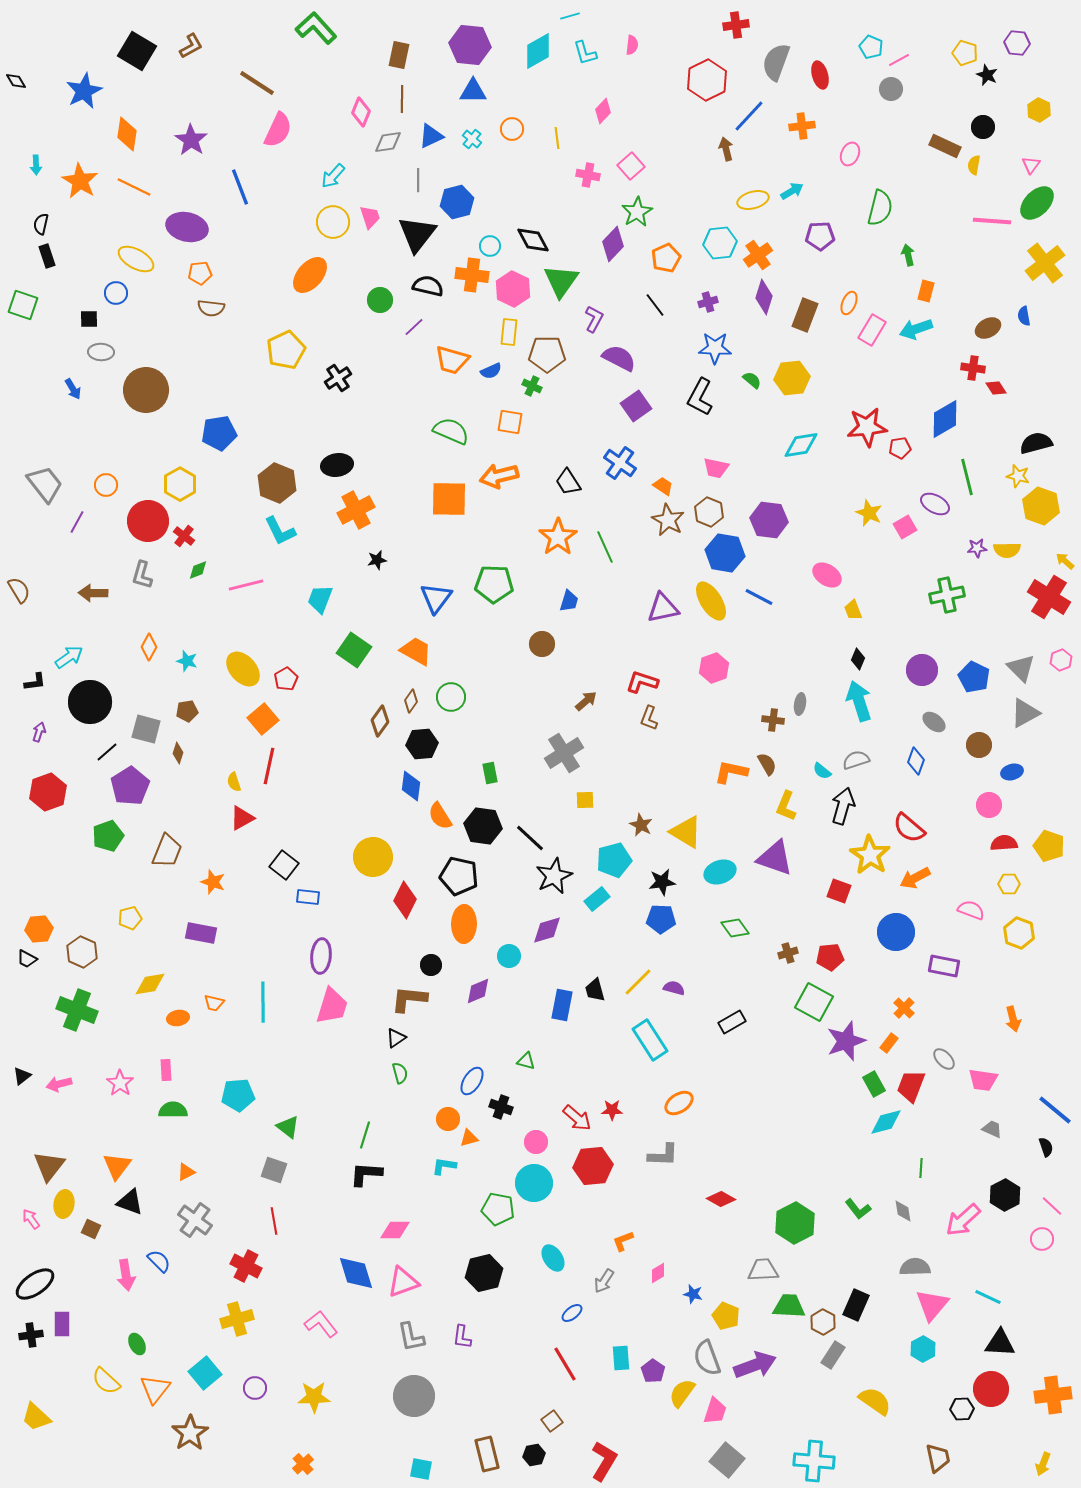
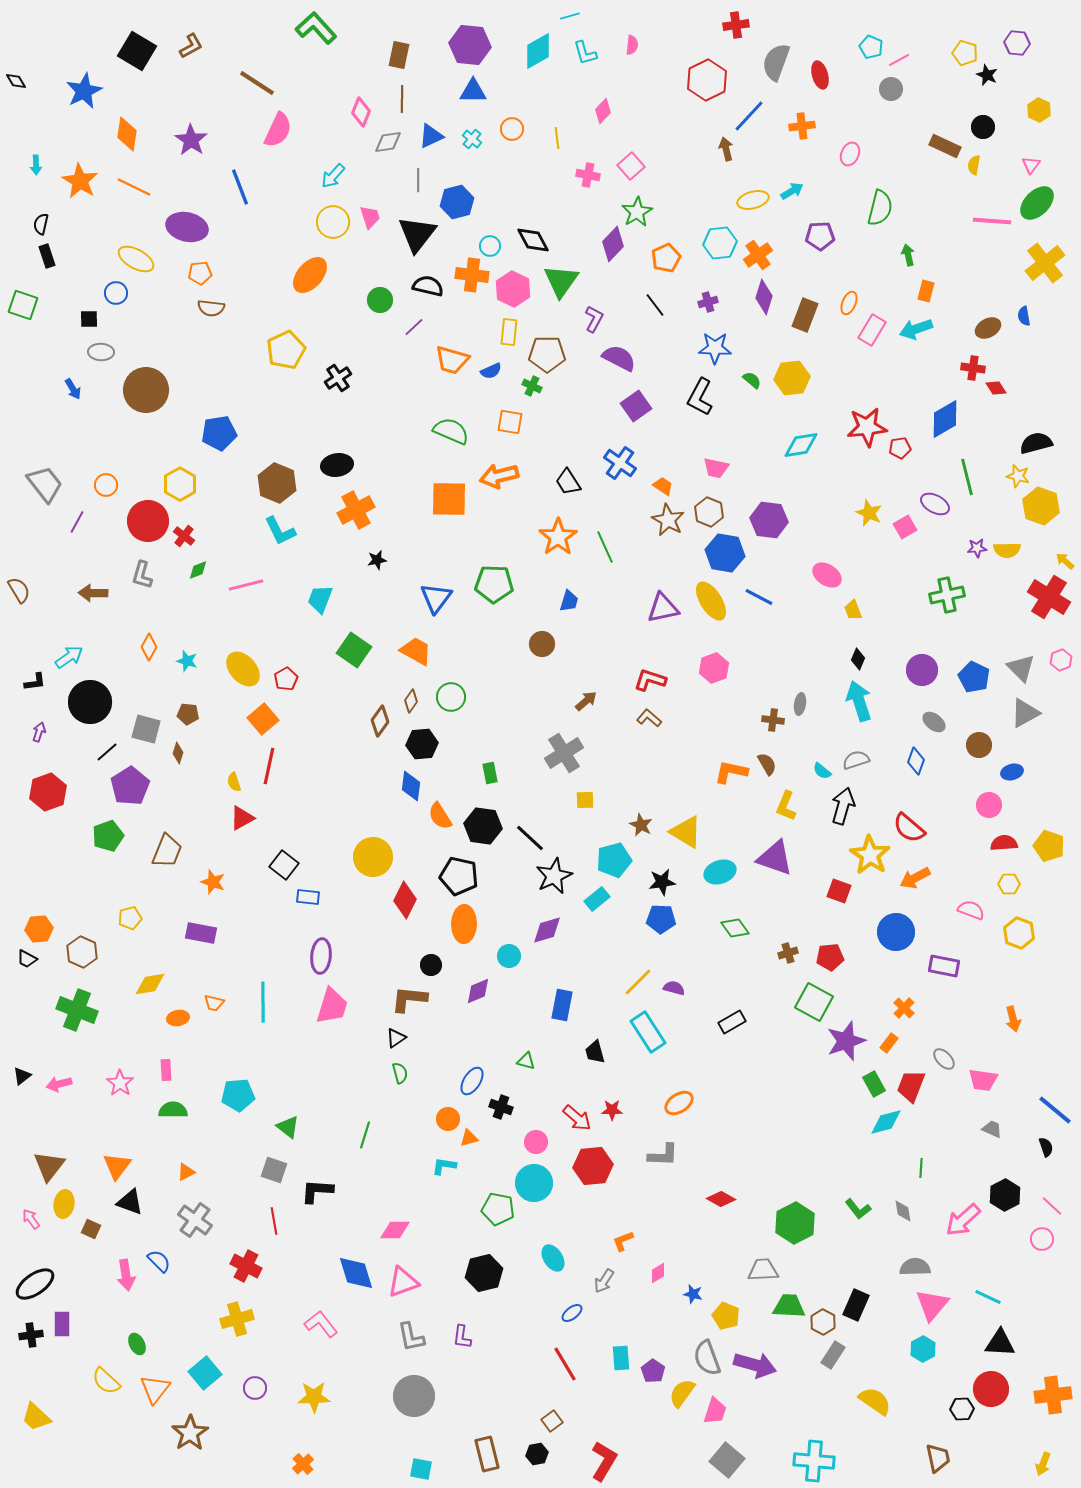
red L-shape at (642, 682): moved 8 px right, 2 px up
brown pentagon at (187, 711): moved 1 px right, 3 px down; rotated 15 degrees clockwise
brown L-shape at (649, 718): rotated 110 degrees clockwise
black trapezoid at (595, 990): moved 62 px down
cyan rectangle at (650, 1040): moved 2 px left, 8 px up
black L-shape at (366, 1174): moved 49 px left, 17 px down
purple arrow at (755, 1365): rotated 36 degrees clockwise
black hexagon at (534, 1455): moved 3 px right, 1 px up
